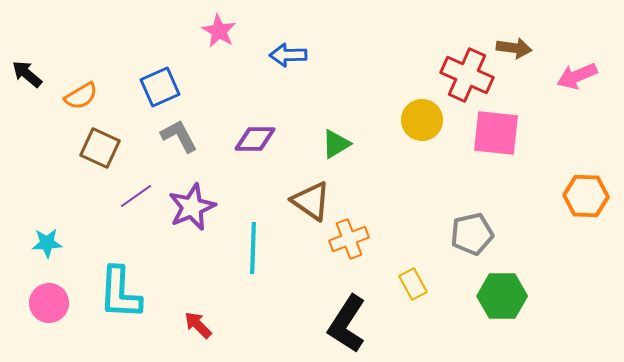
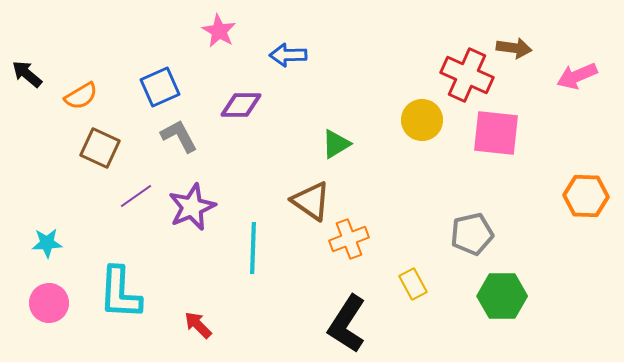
purple diamond: moved 14 px left, 34 px up
